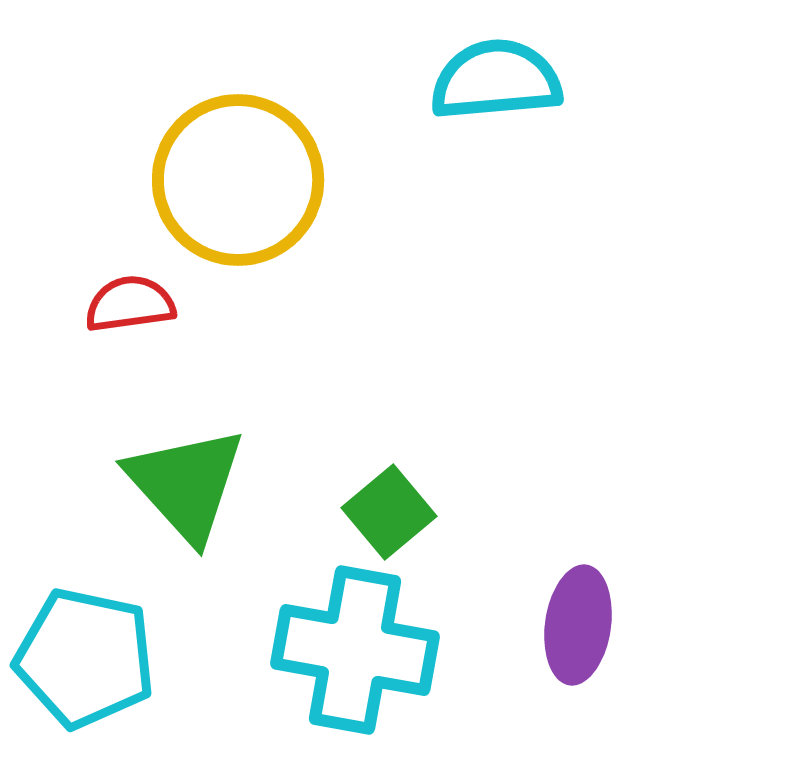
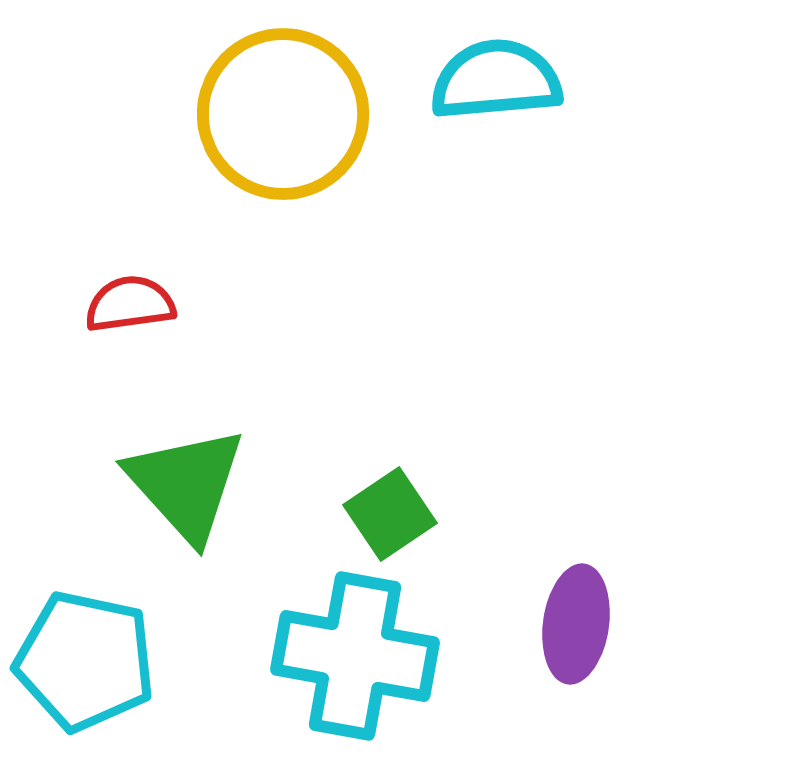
yellow circle: moved 45 px right, 66 px up
green square: moved 1 px right, 2 px down; rotated 6 degrees clockwise
purple ellipse: moved 2 px left, 1 px up
cyan cross: moved 6 px down
cyan pentagon: moved 3 px down
